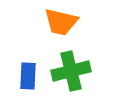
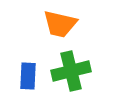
orange trapezoid: moved 1 px left, 2 px down
